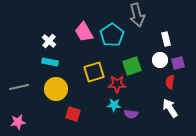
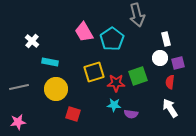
cyan pentagon: moved 4 px down
white cross: moved 17 px left
white circle: moved 2 px up
green square: moved 6 px right, 10 px down
red star: moved 1 px left, 1 px up
